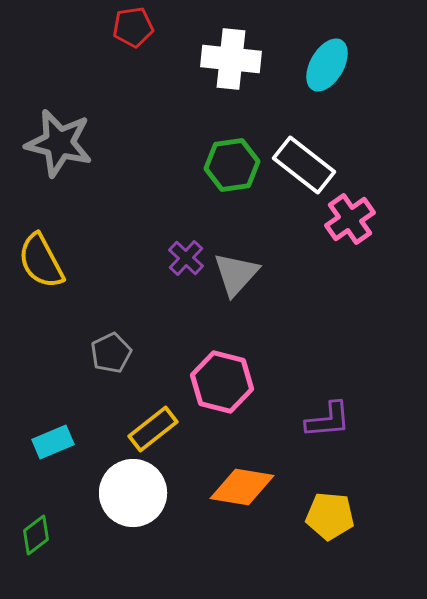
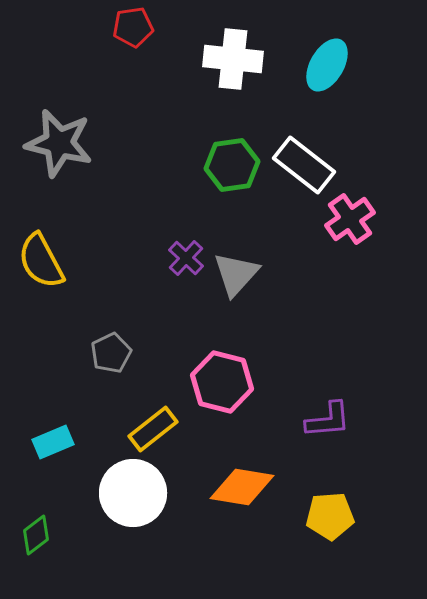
white cross: moved 2 px right
yellow pentagon: rotated 9 degrees counterclockwise
